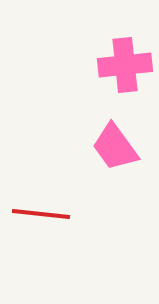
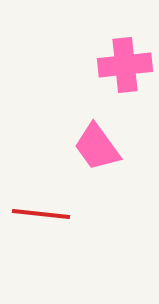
pink trapezoid: moved 18 px left
